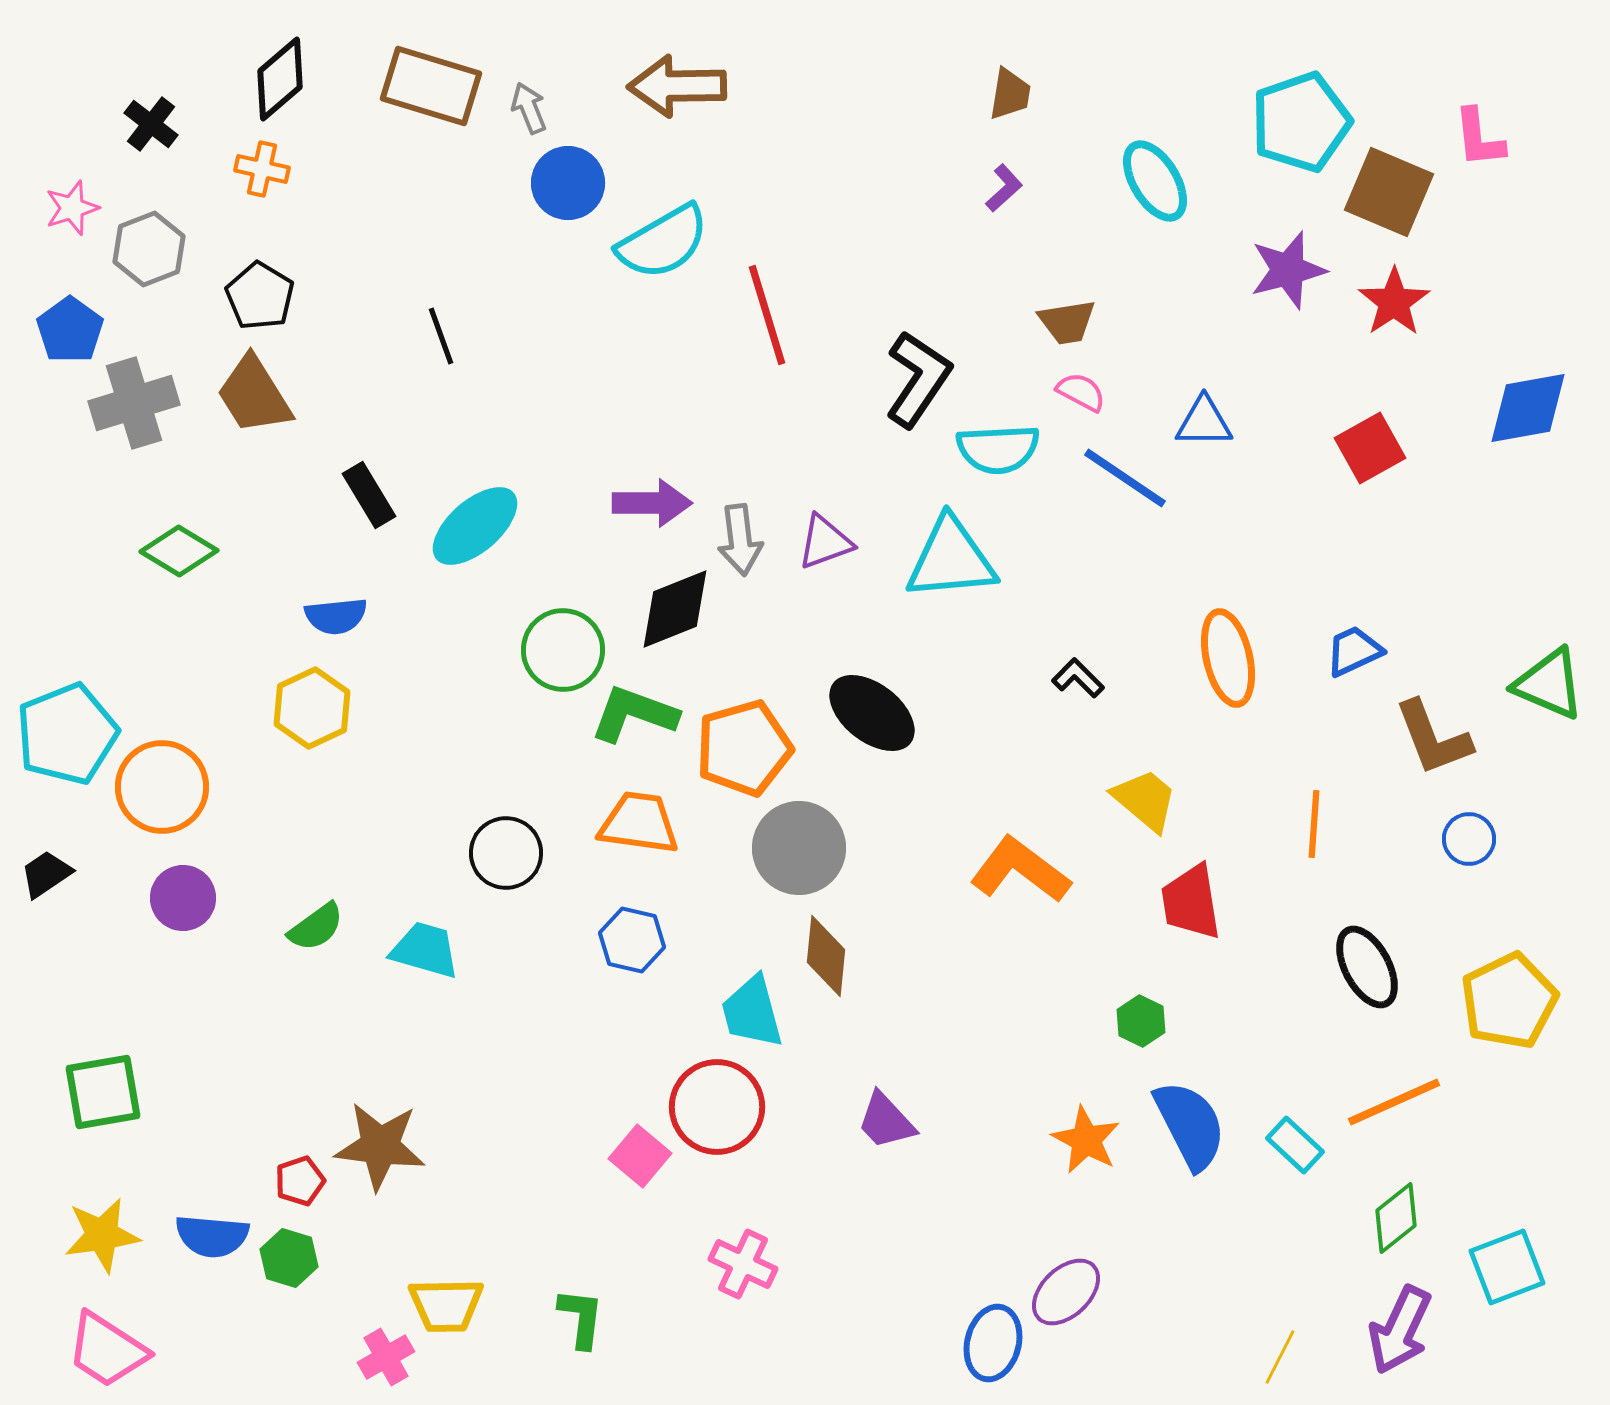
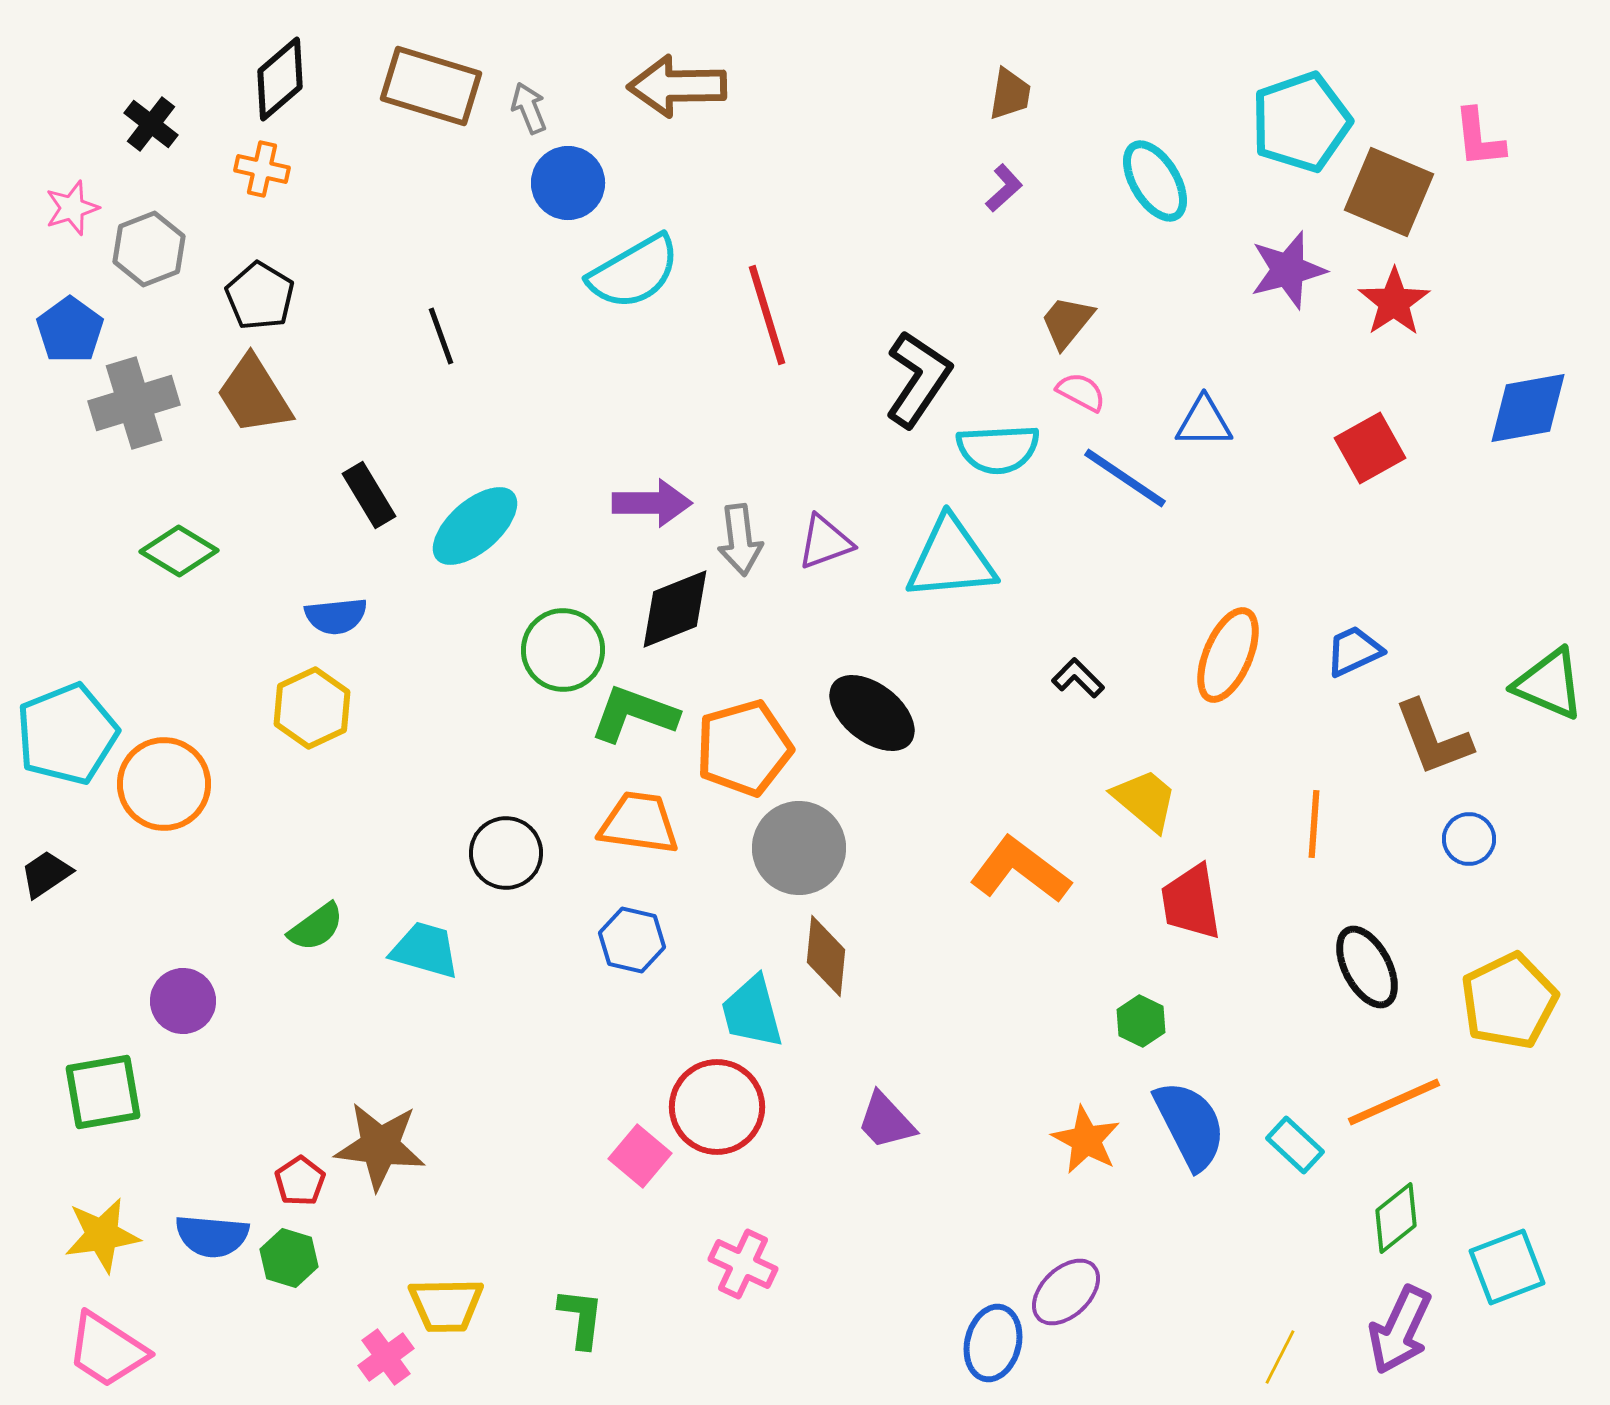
cyan semicircle at (663, 242): moved 29 px left, 30 px down
brown trapezoid at (1067, 322): rotated 138 degrees clockwise
orange ellipse at (1228, 658): moved 3 px up; rotated 36 degrees clockwise
orange circle at (162, 787): moved 2 px right, 3 px up
purple circle at (183, 898): moved 103 px down
red pentagon at (300, 1181): rotated 15 degrees counterclockwise
pink cross at (386, 1357): rotated 6 degrees counterclockwise
